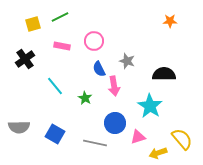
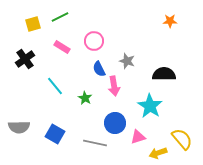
pink rectangle: moved 1 px down; rotated 21 degrees clockwise
